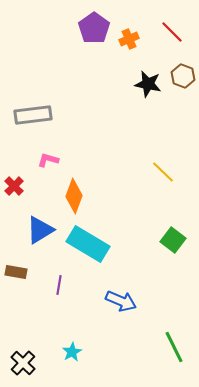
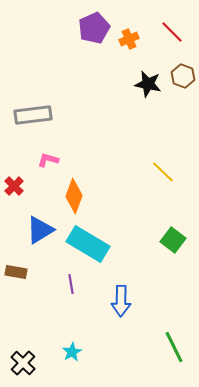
purple pentagon: rotated 12 degrees clockwise
purple line: moved 12 px right, 1 px up; rotated 18 degrees counterclockwise
blue arrow: rotated 68 degrees clockwise
